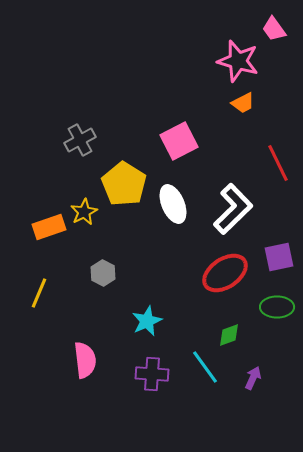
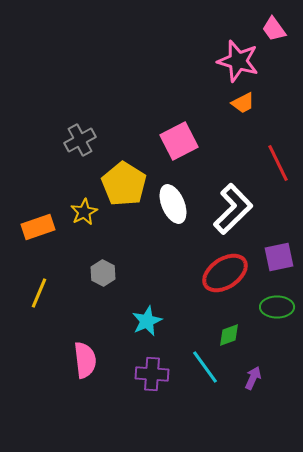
orange rectangle: moved 11 px left
